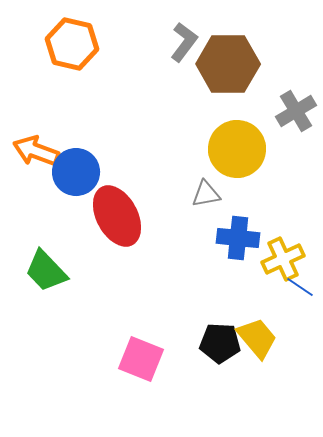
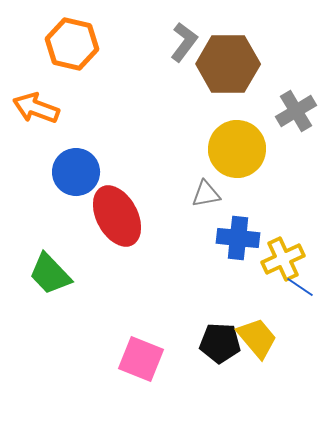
orange arrow: moved 43 px up
green trapezoid: moved 4 px right, 3 px down
